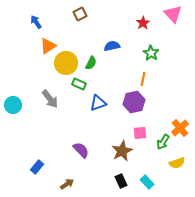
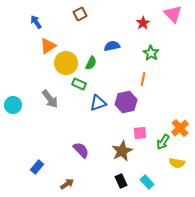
purple hexagon: moved 8 px left
yellow semicircle: rotated 28 degrees clockwise
